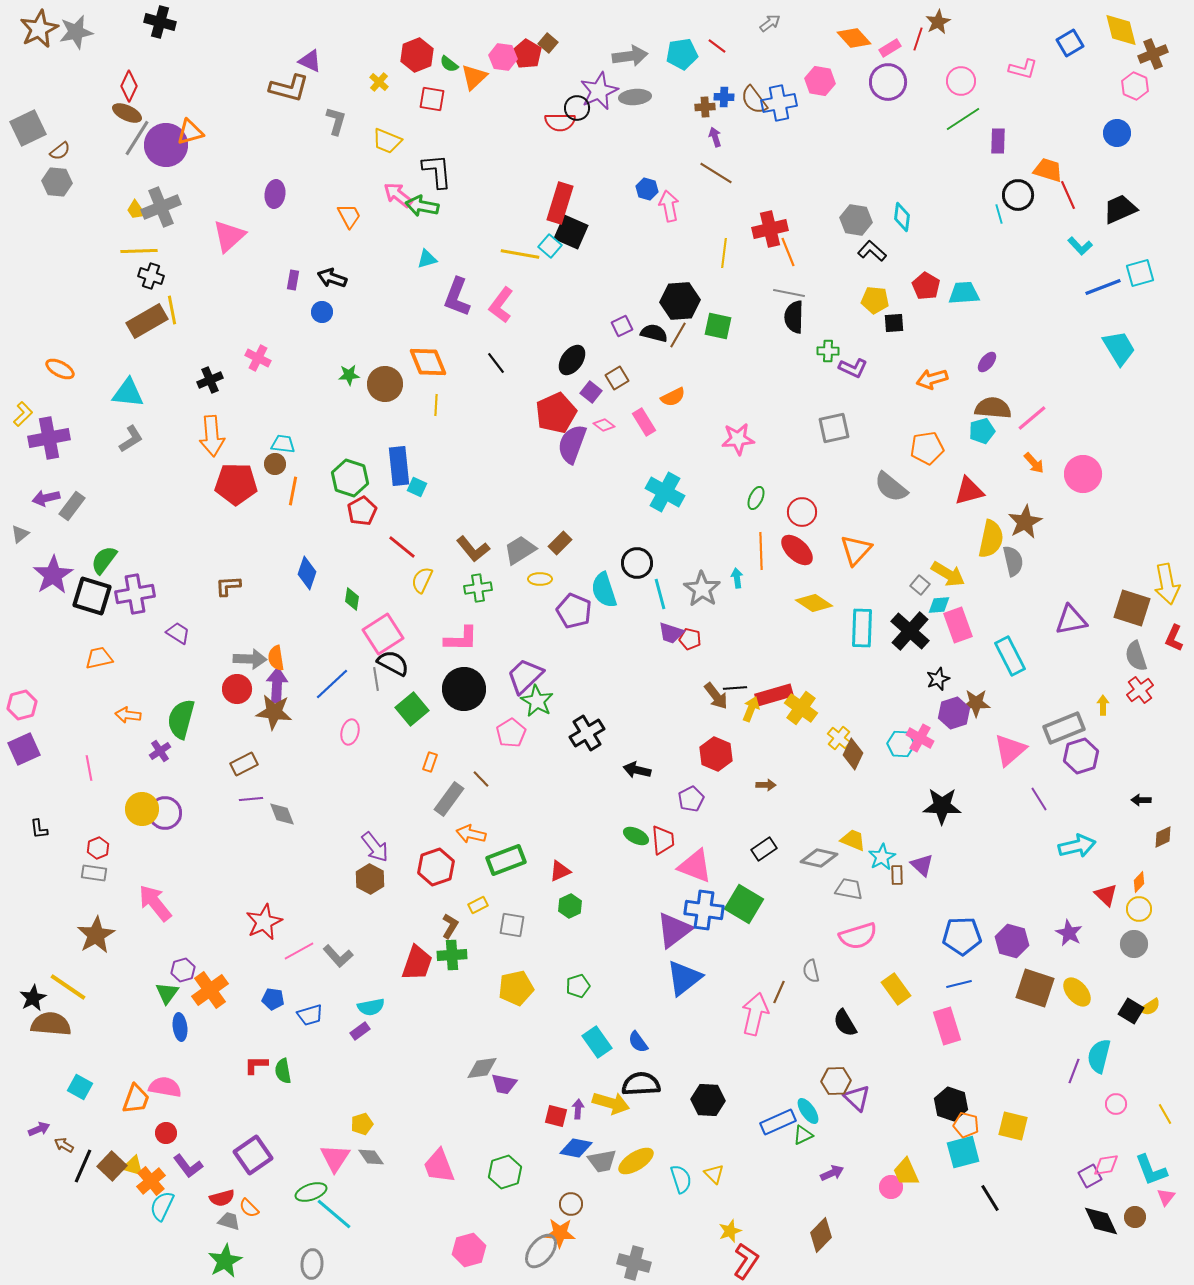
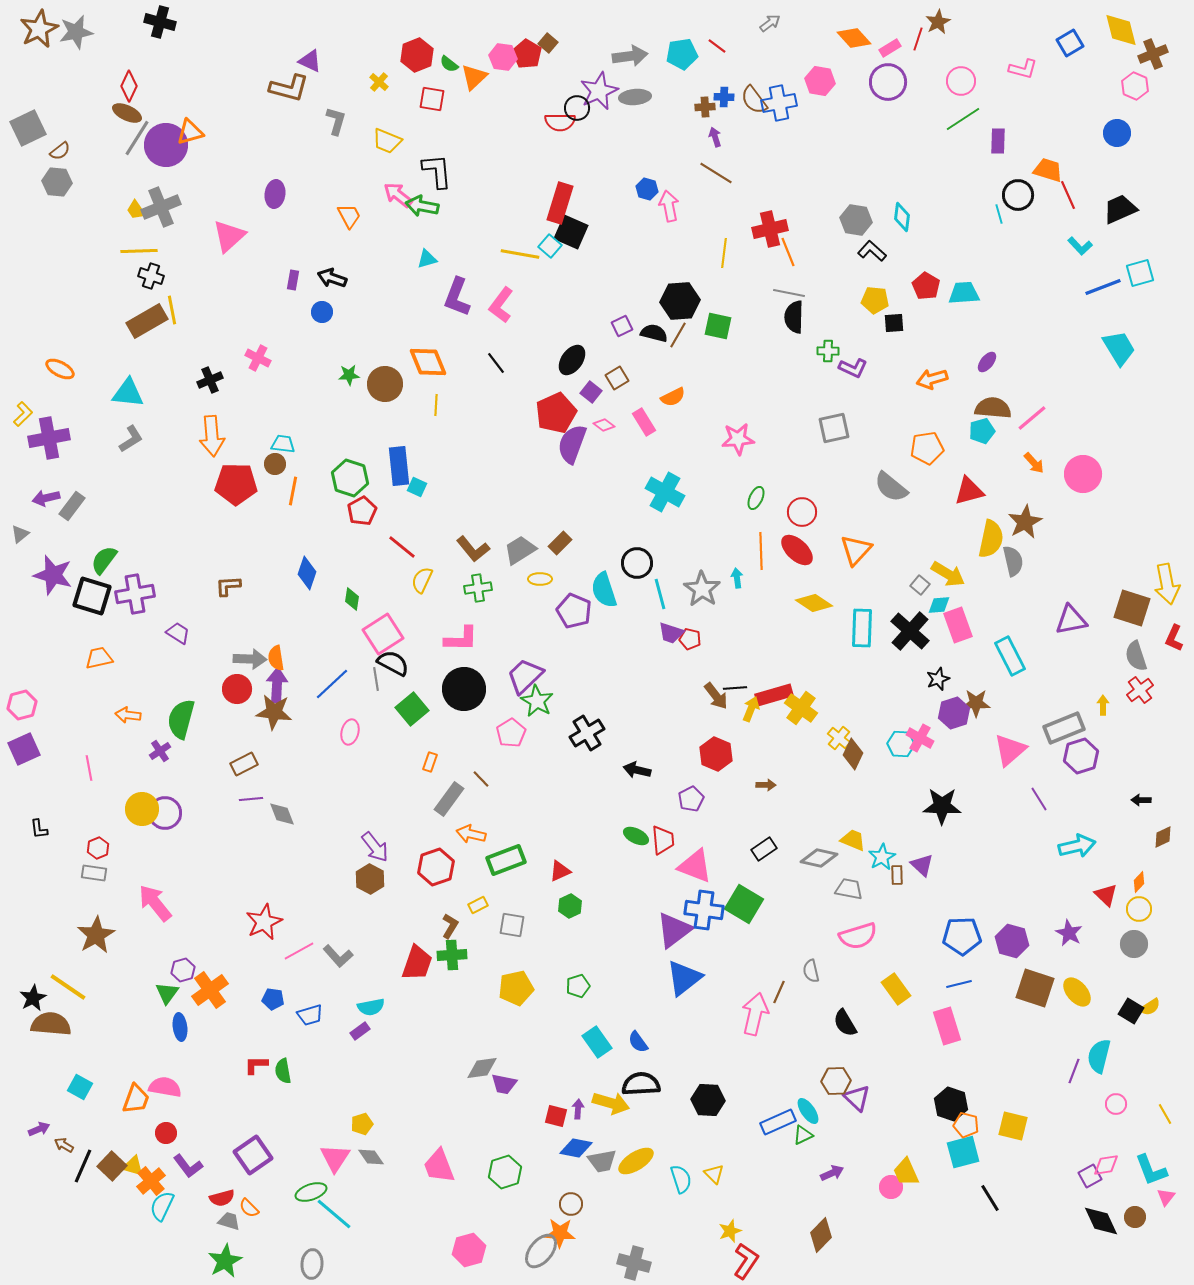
purple star at (53, 575): rotated 24 degrees counterclockwise
